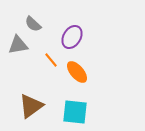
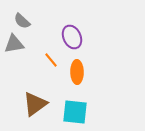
gray semicircle: moved 11 px left, 3 px up
purple ellipse: rotated 55 degrees counterclockwise
gray triangle: moved 4 px left, 1 px up
orange ellipse: rotated 40 degrees clockwise
brown triangle: moved 4 px right, 2 px up
